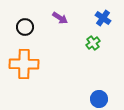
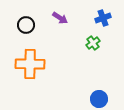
blue cross: rotated 35 degrees clockwise
black circle: moved 1 px right, 2 px up
orange cross: moved 6 px right
